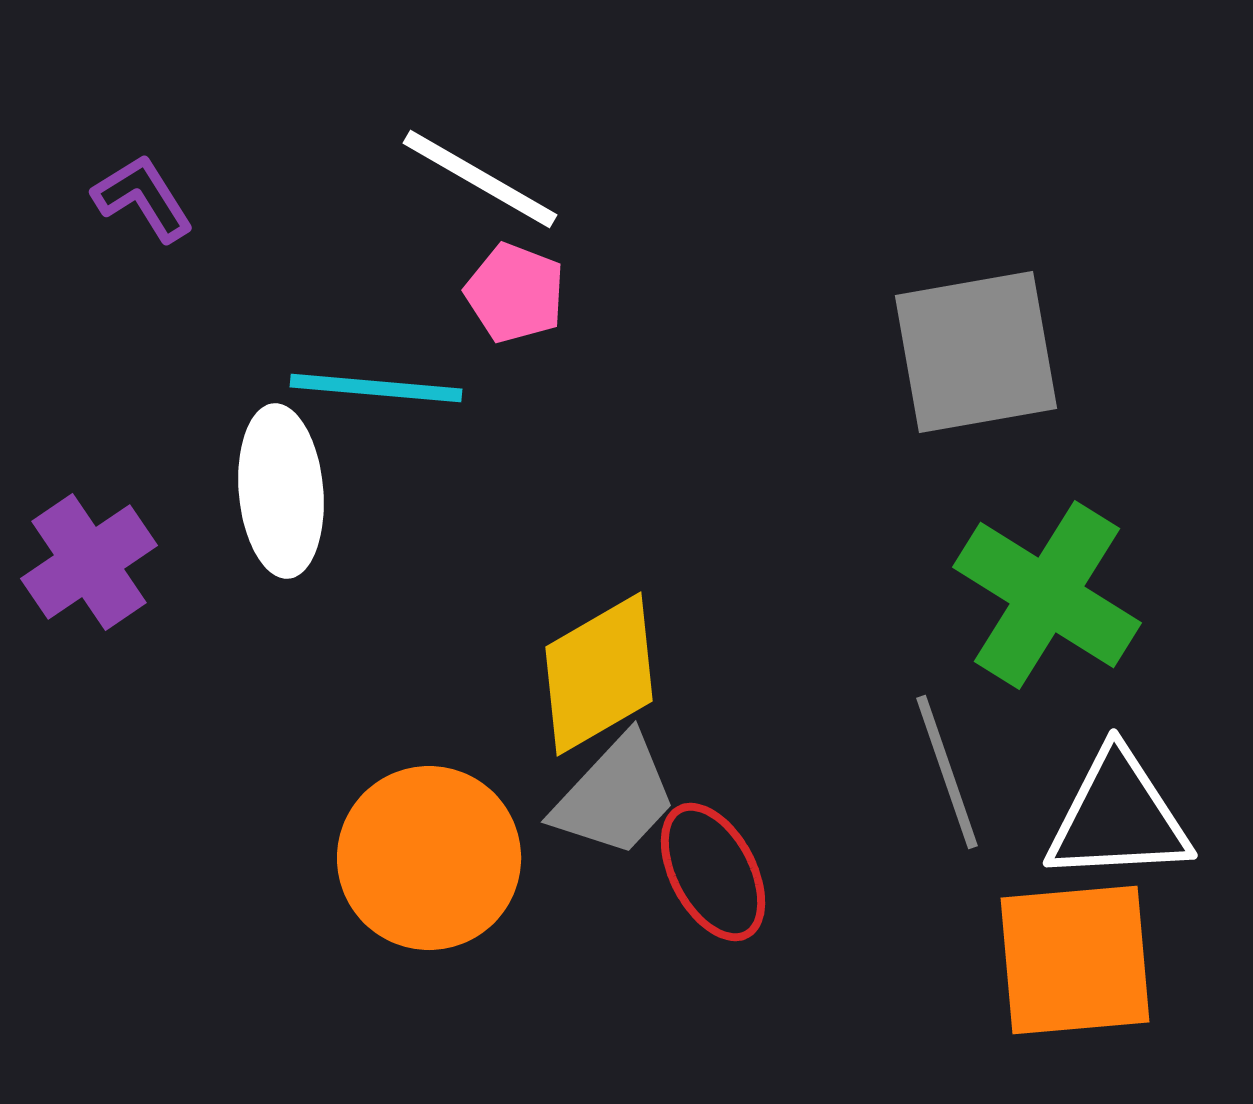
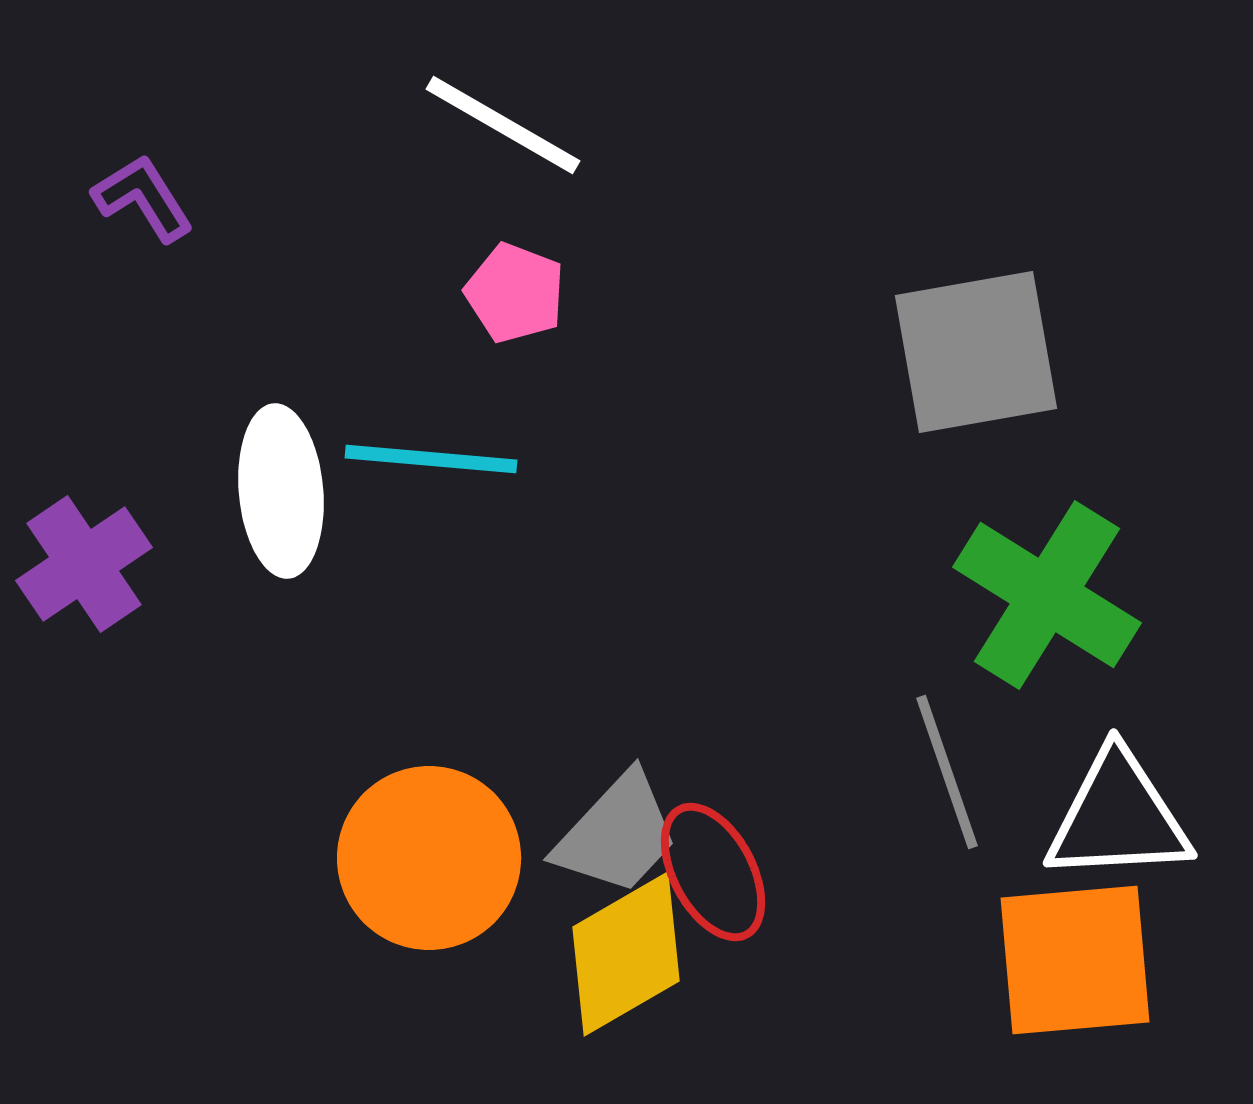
white line: moved 23 px right, 54 px up
cyan line: moved 55 px right, 71 px down
purple cross: moved 5 px left, 2 px down
yellow diamond: moved 27 px right, 280 px down
gray trapezoid: moved 2 px right, 38 px down
